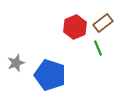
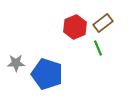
gray star: rotated 18 degrees clockwise
blue pentagon: moved 3 px left, 1 px up
